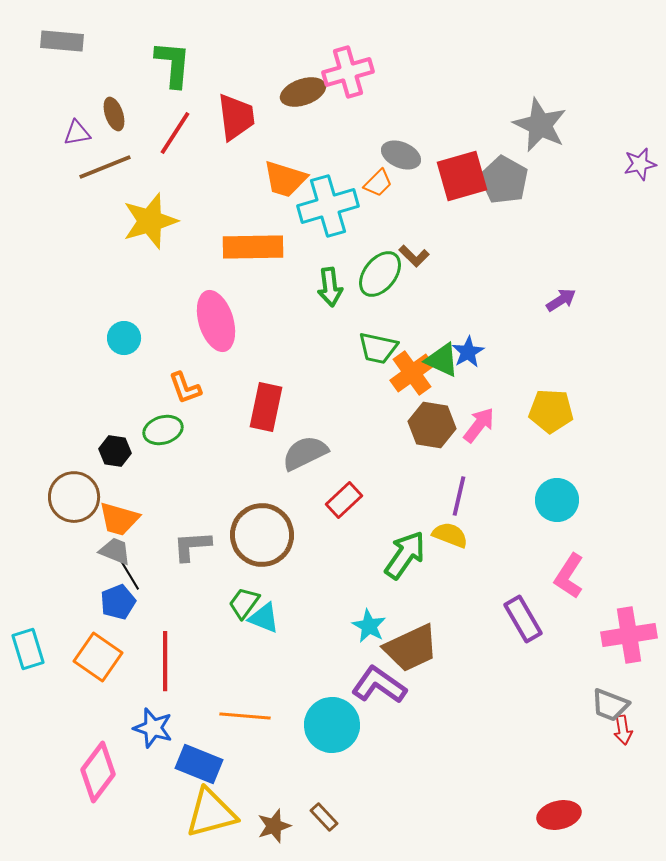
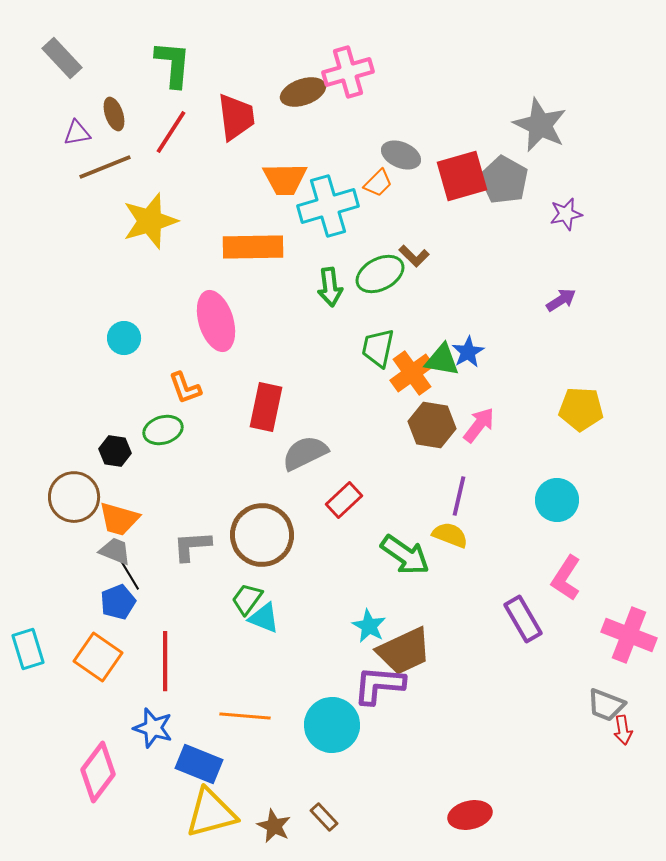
gray rectangle at (62, 41): moved 17 px down; rotated 42 degrees clockwise
red line at (175, 133): moved 4 px left, 1 px up
purple star at (640, 164): moved 74 px left, 50 px down
orange trapezoid at (285, 179): rotated 18 degrees counterclockwise
green ellipse at (380, 274): rotated 24 degrees clockwise
green trapezoid at (378, 348): rotated 90 degrees clockwise
green triangle at (442, 360): rotated 15 degrees counterclockwise
yellow pentagon at (551, 411): moved 30 px right, 2 px up
green arrow at (405, 555): rotated 90 degrees clockwise
pink L-shape at (569, 576): moved 3 px left, 2 px down
green trapezoid at (244, 603): moved 3 px right, 4 px up
pink cross at (629, 635): rotated 30 degrees clockwise
brown trapezoid at (411, 648): moved 7 px left, 3 px down
purple L-shape at (379, 685): rotated 30 degrees counterclockwise
gray trapezoid at (610, 705): moved 4 px left
red ellipse at (559, 815): moved 89 px left
brown star at (274, 826): rotated 28 degrees counterclockwise
